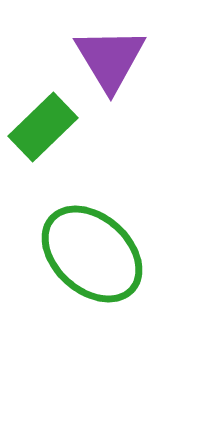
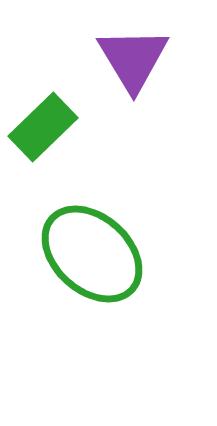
purple triangle: moved 23 px right
